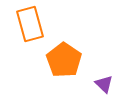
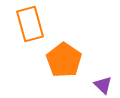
purple triangle: moved 1 px left, 1 px down
